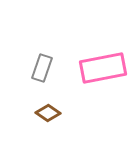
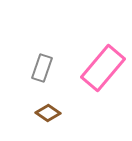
pink rectangle: rotated 39 degrees counterclockwise
